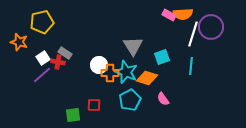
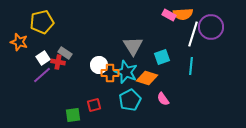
red square: rotated 16 degrees counterclockwise
